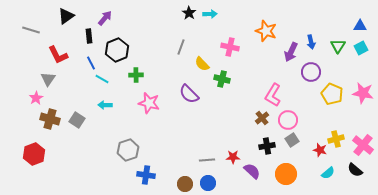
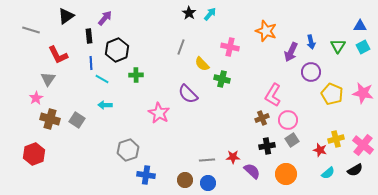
cyan arrow at (210, 14): rotated 48 degrees counterclockwise
cyan square at (361, 48): moved 2 px right, 1 px up
blue line at (91, 63): rotated 24 degrees clockwise
purple semicircle at (189, 94): moved 1 px left
pink star at (149, 103): moved 10 px right, 10 px down; rotated 15 degrees clockwise
brown cross at (262, 118): rotated 16 degrees clockwise
black semicircle at (355, 170): rotated 70 degrees counterclockwise
brown circle at (185, 184): moved 4 px up
